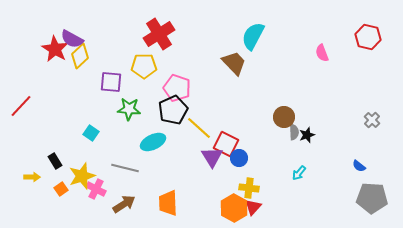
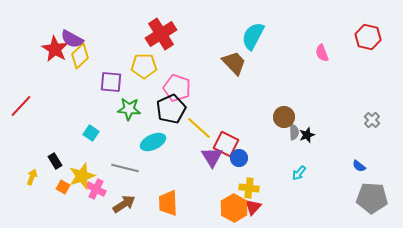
red cross: moved 2 px right
black pentagon: moved 2 px left, 1 px up
yellow arrow: rotated 70 degrees counterclockwise
orange square: moved 2 px right, 2 px up; rotated 24 degrees counterclockwise
